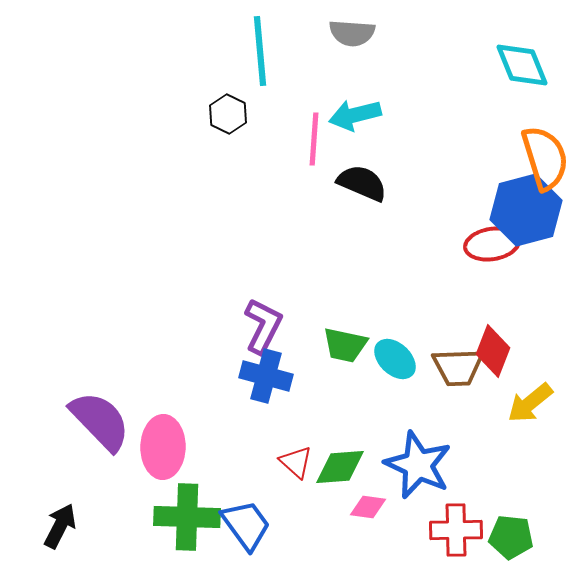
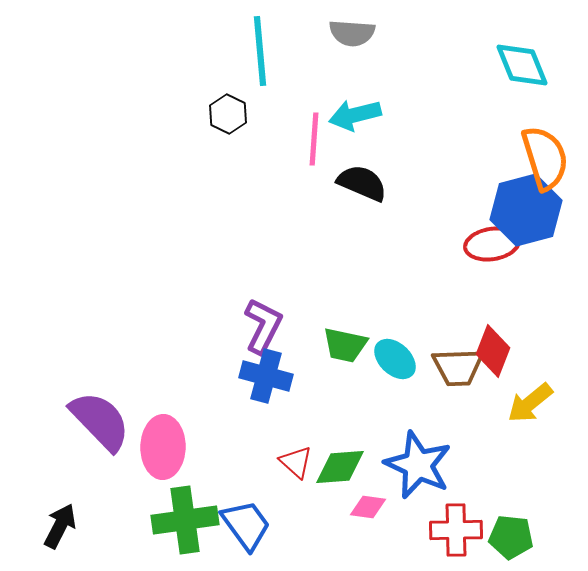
green cross: moved 2 px left, 3 px down; rotated 10 degrees counterclockwise
